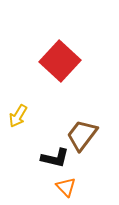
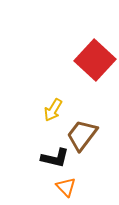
red square: moved 35 px right, 1 px up
yellow arrow: moved 35 px right, 6 px up
